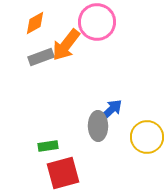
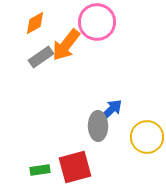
gray rectangle: rotated 15 degrees counterclockwise
green rectangle: moved 8 px left, 24 px down
red square: moved 12 px right, 6 px up
